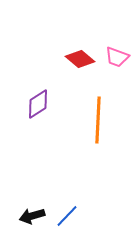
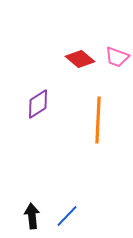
black arrow: rotated 100 degrees clockwise
